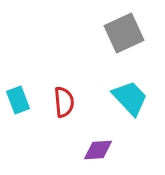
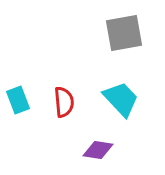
gray square: rotated 15 degrees clockwise
cyan trapezoid: moved 9 px left, 1 px down
purple diamond: rotated 12 degrees clockwise
